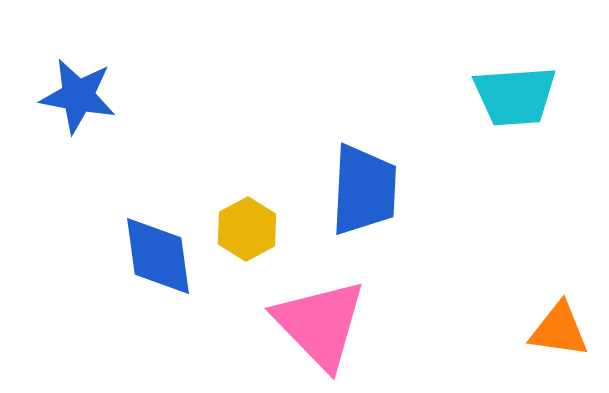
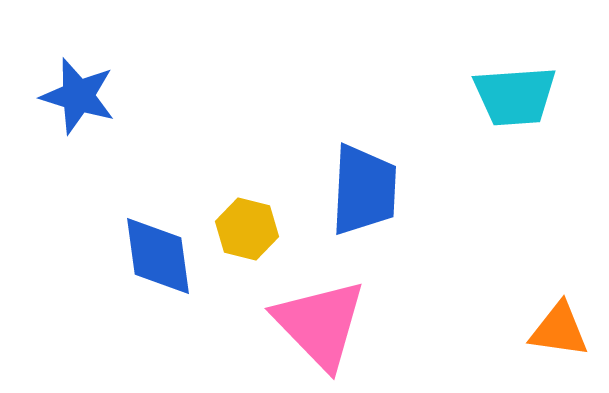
blue star: rotated 6 degrees clockwise
yellow hexagon: rotated 18 degrees counterclockwise
